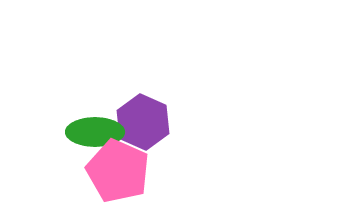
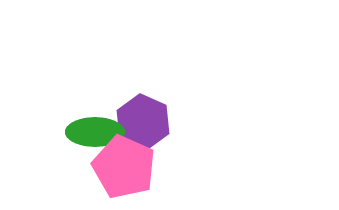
pink pentagon: moved 6 px right, 4 px up
